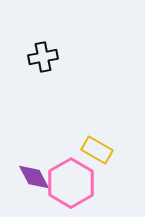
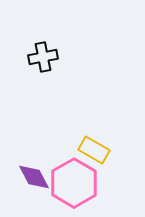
yellow rectangle: moved 3 px left
pink hexagon: moved 3 px right
